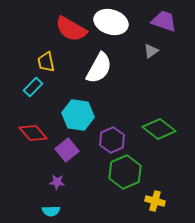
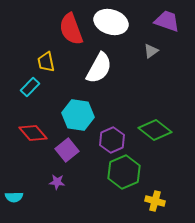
purple trapezoid: moved 3 px right
red semicircle: rotated 40 degrees clockwise
cyan rectangle: moved 3 px left
green diamond: moved 4 px left, 1 px down
green hexagon: moved 1 px left
cyan semicircle: moved 37 px left, 14 px up
